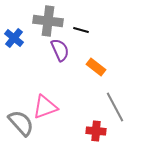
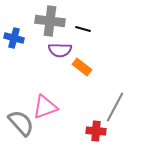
gray cross: moved 2 px right
black line: moved 2 px right, 1 px up
blue cross: rotated 24 degrees counterclockwise
purple semicircle: rotated 115 degrees clockwise
orange rectangle: moved 14 px left
gray line: rotated 56 degrees clockwise
